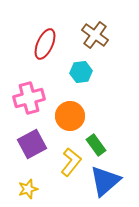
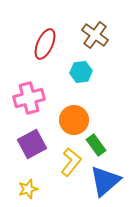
orange circle: moved 4 px right, 4 px down
